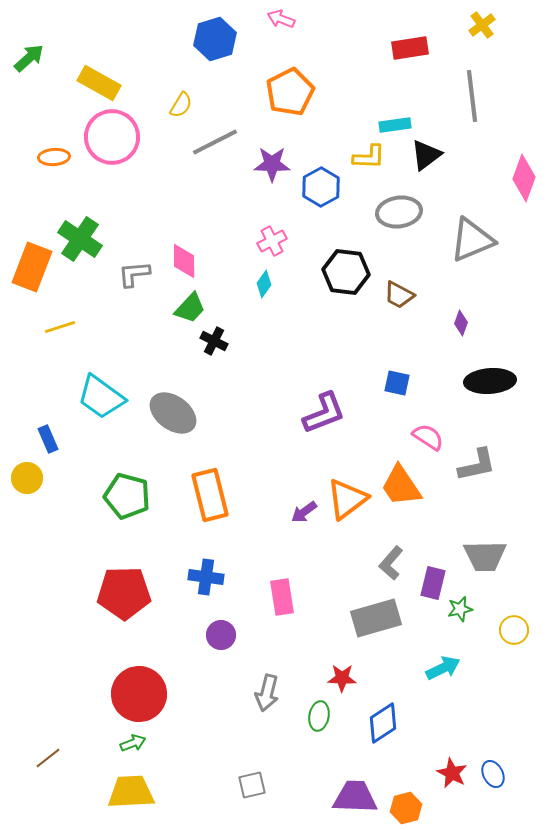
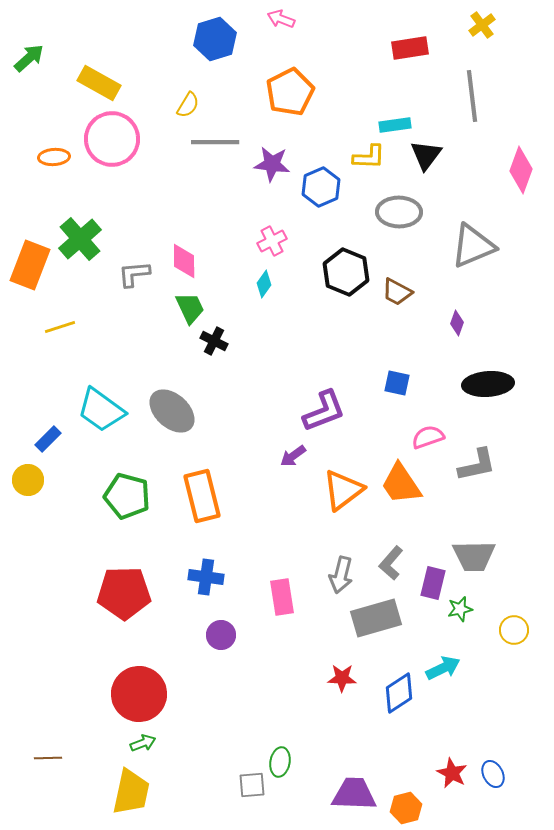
yellow semicircle at (181, 105): moved 7 px right
pink circle at (112, 137): moved 2 px down
gray line at (215, 142): rotated 27 degrees clockwise
black triangle at (426, 155): rotated 16 degrees counterclockwise
purple star at (272, 164): rotated 6 degrees clockwise
pink diamond at (524, 178): moved 3 px left, 8 px up
blue hexagon at (321, 187): rotated 6 degrees clockwise
gray ellipse at (399, 212): rotated 9 degrees clockwise
green cross at (80, 239): rotated 15 degrees clockwise
gray triangle at (472, 240): moved 1 px right, 6 px down
orange rectangle at (32, 267): moved 2 px left, 2 px up
black hexagon at (346, 272): rotated 15 degrees clockwise
brown trapezoid at (399, 295): moved 2 px left, 3 px up
green trapezoid at (190, 308): rotated 68 degrees counterclockwise
purple diamond at (461, 323): moved 4 px left
black ellipse at (490, 381): moved 2 px left, 3 px down
cyan trapezoid at (101, 397): moved 13 px down
gray ellipse at (173, 413): moved 1 px left, 2 px up; rotated 6 degrees clockwise
purple L-shape at (324, 413): moved 2 px up
pink semicircle at (428, 437): rotated 52 degrees counterclockwise
blue rectangle at (48, 439): rotated 68 degrees clockwise
yellow circle at (27, 478): moved 1 px right, 2 px down
orange trapezoid at (401, 486): moved 2 px up
orange rectangle at (210, 495): moved 8 px left, 1 px down
orange triangle at (347, 499): moved 4 px left, 9 px up
purple arrow at (304, 512): moved 11 px left, 56 px up
gray trapezoid at (485, 556): moved 11 px left
gray arrow at (267, 693): moved 74 px right, 118 px up
green ellipse at (319, 716): moved 39 px left, 46 px down
blue diamond at (383, 723): moved 16 px right, 30 px up
green arrow at (133, 743): moved 10 px right
brown line at (48, 758): rotated 36 degrees clockwise
gray square at (252, 785): rotated 8 degrees clockwise
yellow trapezoid at (131, 792): rotated 105 degrees clockwise
purple trapezoid at (355, 797): moved 1 px left, 3 px up
